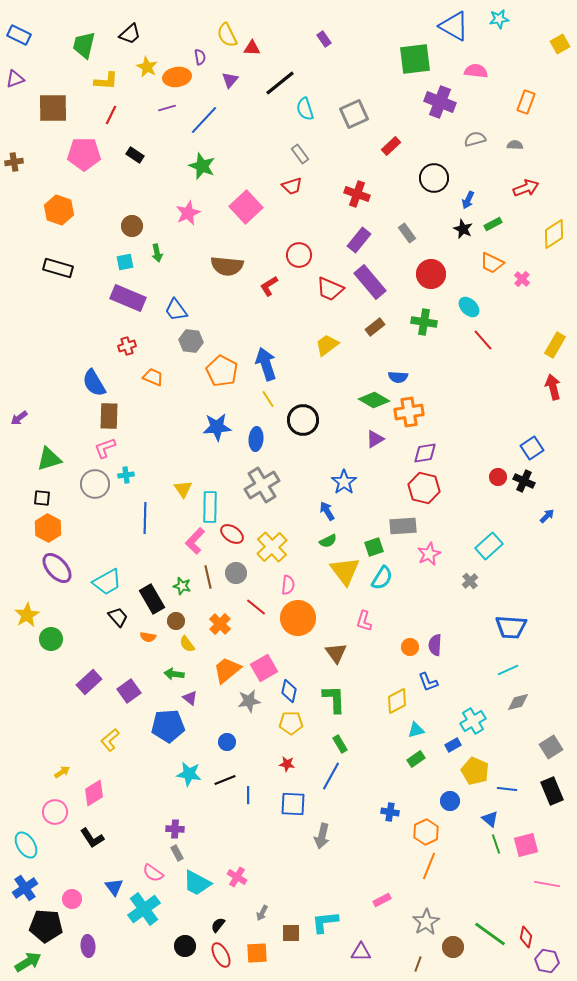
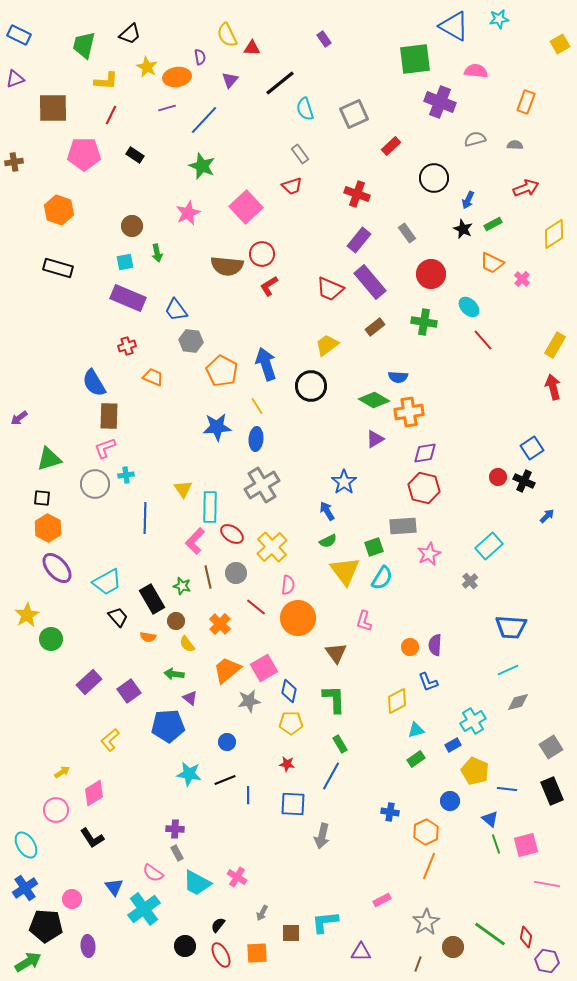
red circle at (299, 255): moved 37 px left, 1 px up
yellow line at (268, 399): moved 11 px left, 7 px down
black circle at (303, 420): moved 8 px right, 34 px up
pink circle at (55, 812): moved 1 px right, 2 px up
